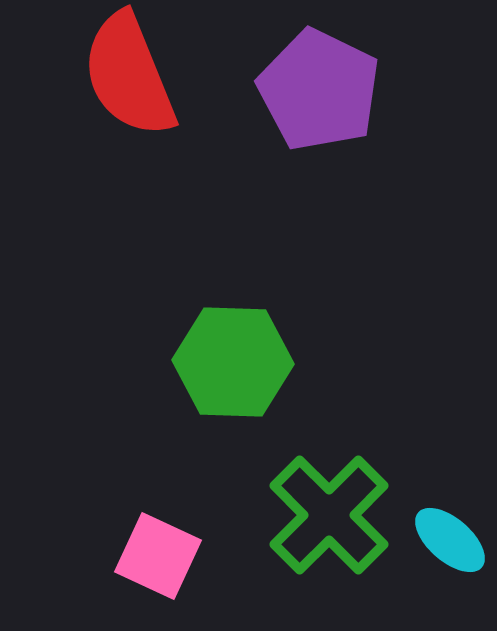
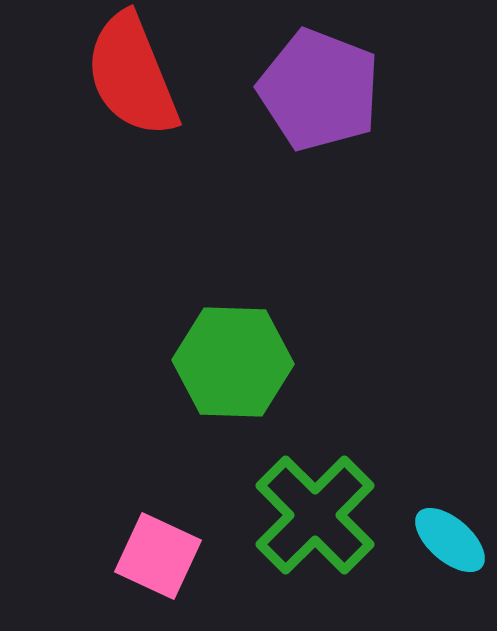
red semicircle: moved 3 px right
purple pentagon: rotated 5 degrees counterclockwise
green cross: moved 14 px left
